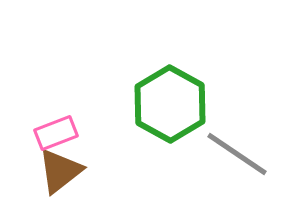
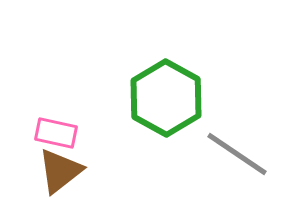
green hexagon: moved 4 px left, 6 px up
pink rectangle: rotated 33 degrees clockwise
